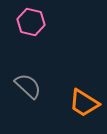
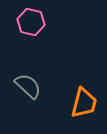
orange trapezoid: rotated 108 degrees counterclockwise
